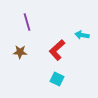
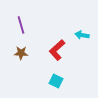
purple line: moved 6 px left, 3 px down
brown star: moved 1 px right, 1 px down
cyan square: moved 1 px left, 2 px down
